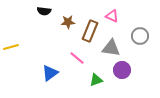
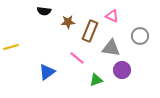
blue triangle: moved 3 px left, 1 px up
